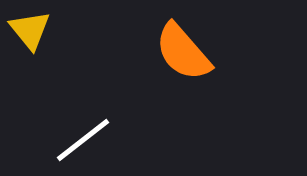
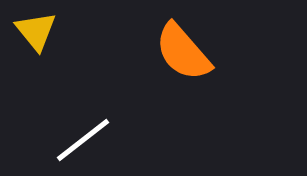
yellow triangle: moved 6 px right, 1 px down
